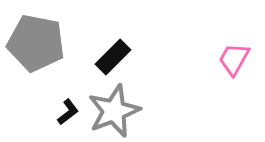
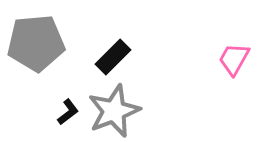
gray pentagon: rotated 16 degrees counterclockwise
